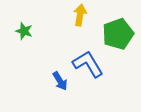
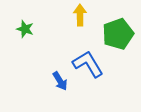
yellow arrow: rotated 10 degrees counterclockwise
green star: moved 1 px right, 2 px up
